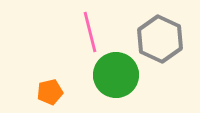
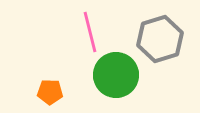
gray hexagon: rotated 18 degrees clockwise
orange pentagon: rotated 15 degrees clockwise
